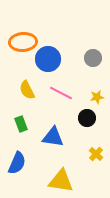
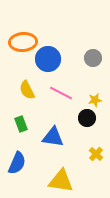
yellow star: moved 2 px left, 3 px down
